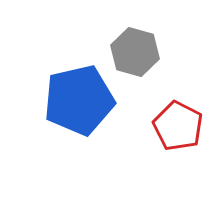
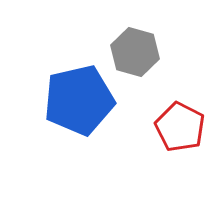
red pentagon: moved 2 px right, 1 px down
